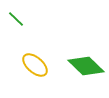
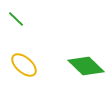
yellow ellipse: moved 11 px left
